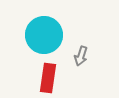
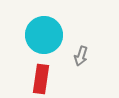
red rectangle: moved 7 px left, 1 px down
